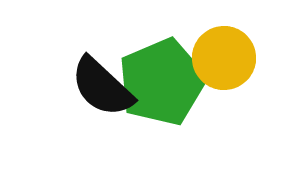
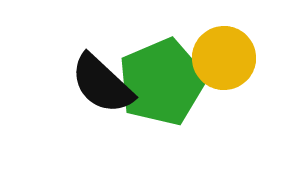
black semicircle: moved 3 px up
